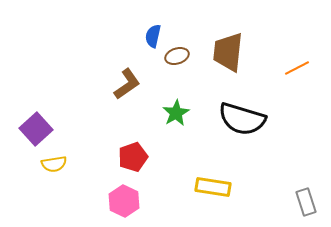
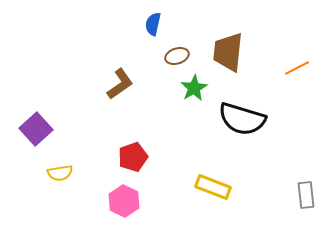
blue semicircle: moved 12 px up
brown L-shape: moved 7 px left
green star: moved 18 px right, 25 px up
yellow semicircle: moved 6 px right, 9 px down
yellow rectangle: rotated 12 degrees clockwise
gray rectangle: moved 7 px up; rotated 12 degrees clockwise
